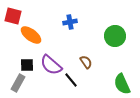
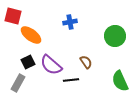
black square: moved 1 px right, 3 px up; rotated 24 degrees counterclockwise
black line: rotated 56 degrees counterclockwise
green semicircle: moved 2 px left, 3 px up
